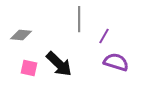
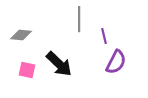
purple line: rotated 42 degrees counterclockwise
purple semicircle: rotated 100 degrees clockwise
pink square: moved 2 px left, 2 px down
